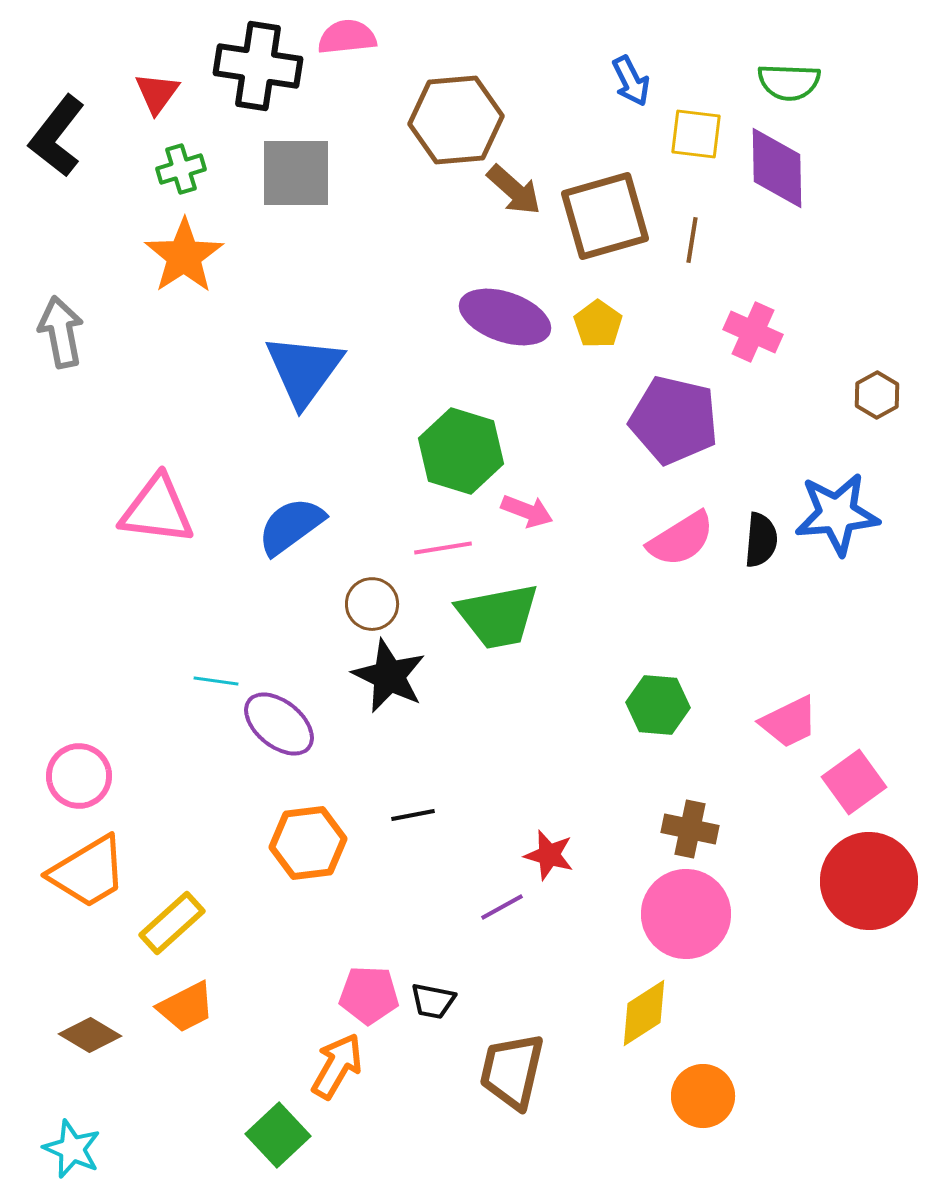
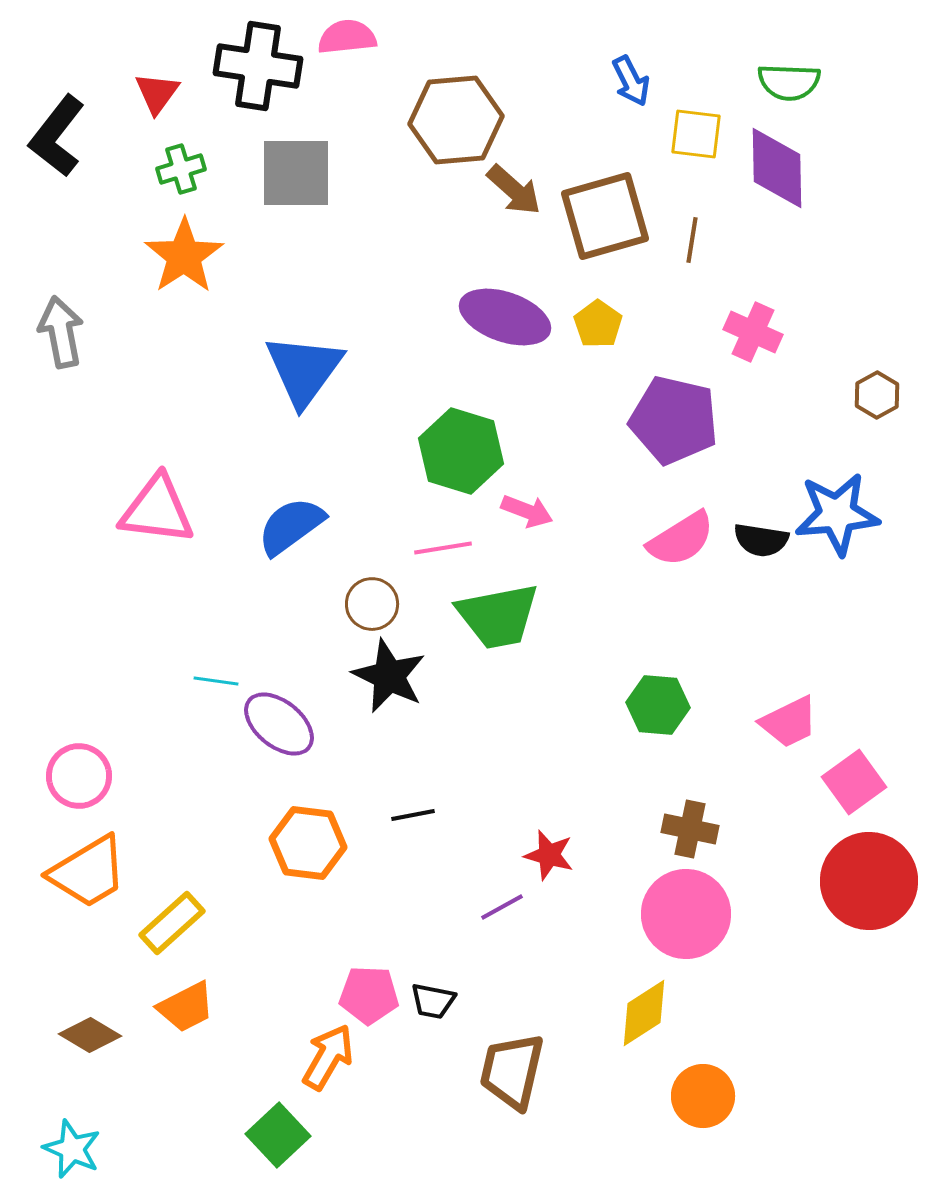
black semicircle at (761, 540): rotated 94 degrees clockwise
orange hexagon at (308, 843): rotated 14 degrees clockwise
orange arrow at (337, 1066): moved 9 px left, 9 px up
